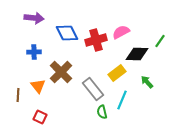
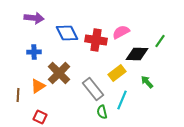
red cross: rotated 25 degrees clockwise
brown cross: moved 2 px left, 1 px down
orange triangle: rotated 35 degrees clockwise
